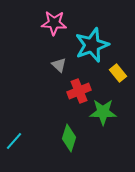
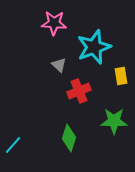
cyan star: moved 2 px right, 2 px down
yellow rectangle: moved 3 px right, 3 px down; rotated 30 degrees clockwise
green star: moved 11 px right, 9 px down
cyan line: moved 1 px left, 4 px down
